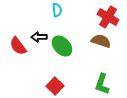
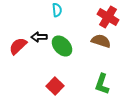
red semicircle: rotated 84 degrees clockwise
